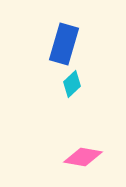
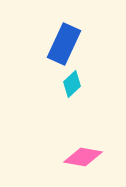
blue rectangle: rotated 9 degrees clockwise
